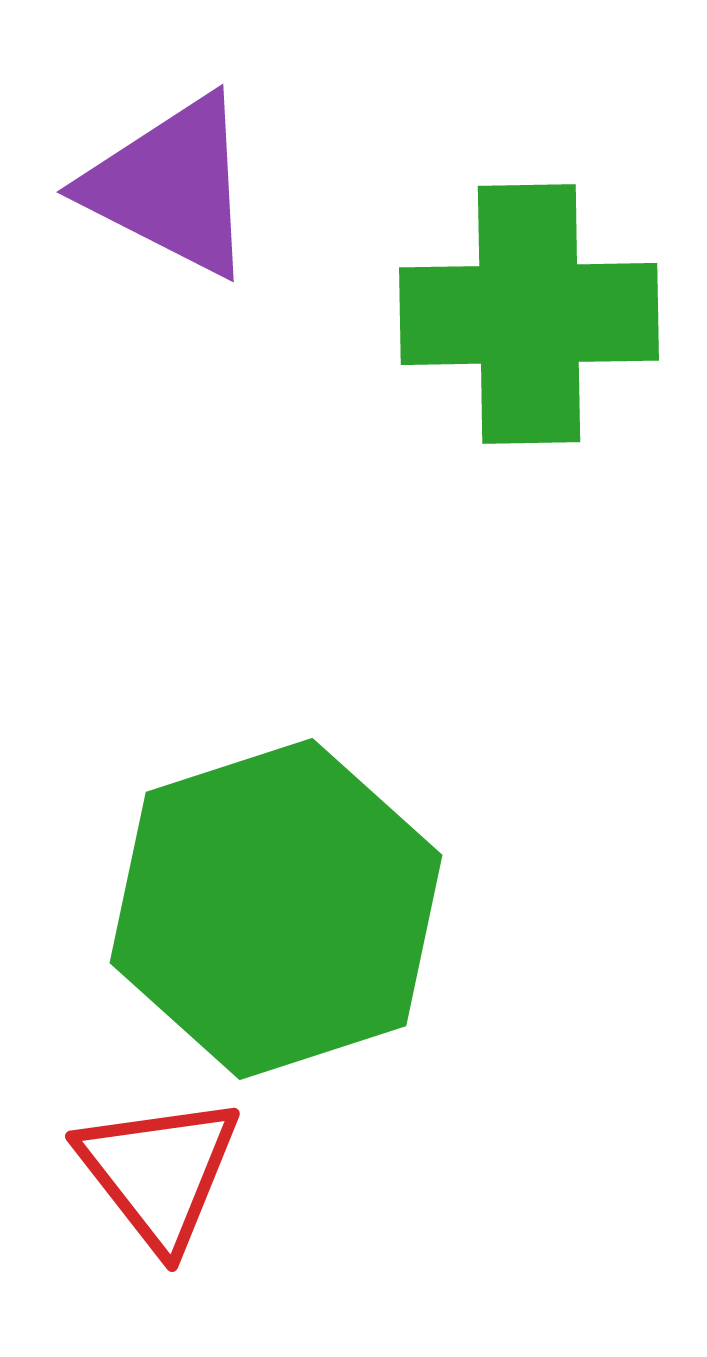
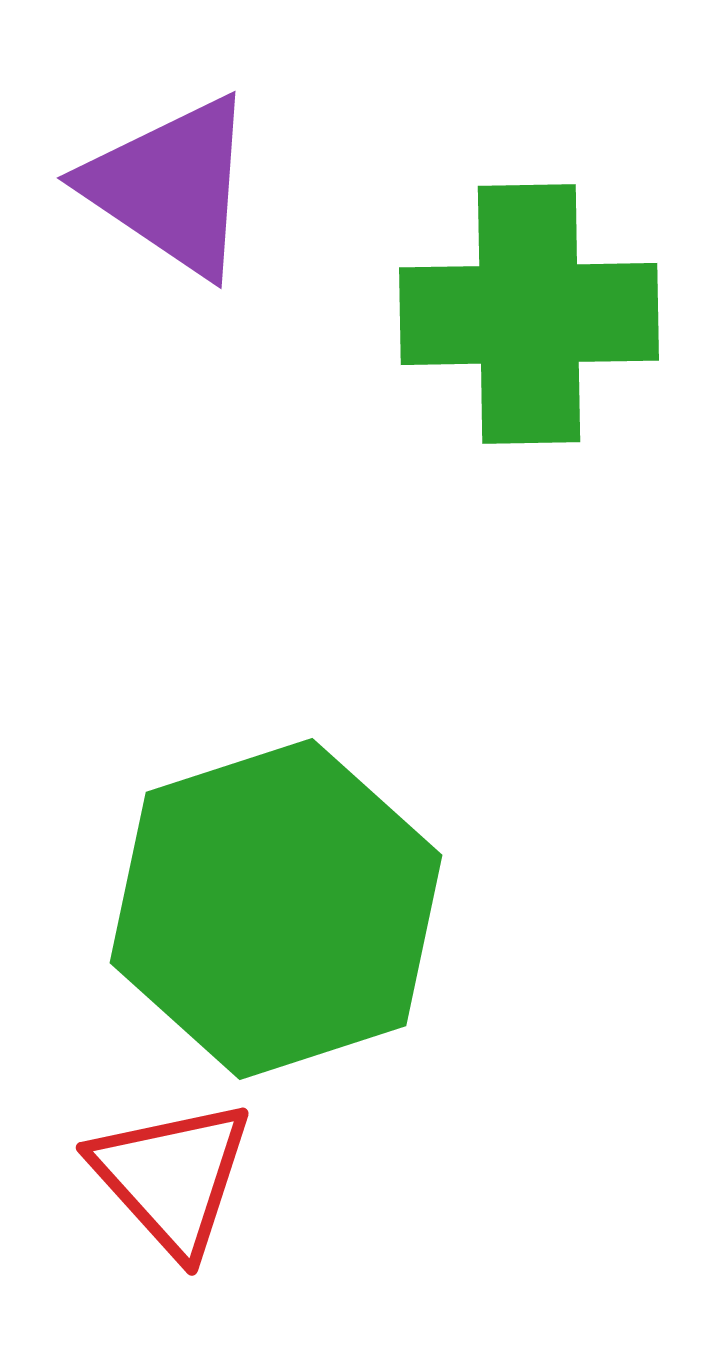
purple triangle: rotated 7 degrees clockwise
red triangle: moved 13 px right, 5 px down; rotated 4 degrees counterclockwise
